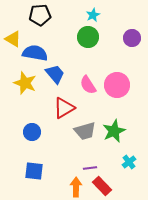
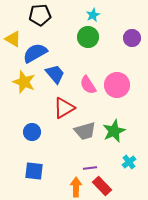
blue semicircle: rotated 40 degrees counterclockwise
yellow star: moved 1 px left, 1 px up
